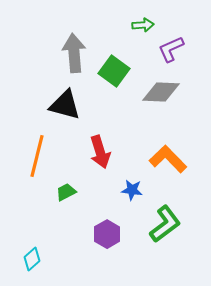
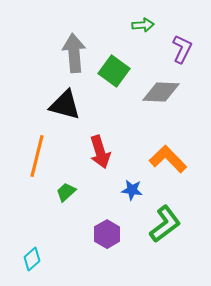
purple L-shape: moved 11 px right; rotated 140 degrees clockwise
green trapezoid: rotated 15 degrees counterclockwise
